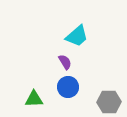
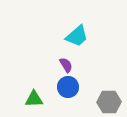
purple semicircle: moved 1 px right, 3 px down
